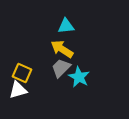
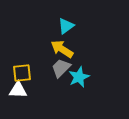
cyan triangle: rotated 30 degrees counterclockwise
yellow square: rotated 30 degrees counterclockwise
cyan star: rotated 20 degrees clockwise
white triangle: rotated 18 degrees clockwise
